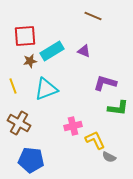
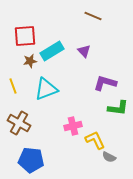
purple triangle: rotated 24 degrees clockwise
